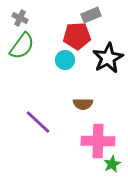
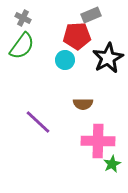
gray cross: moved 3 px right
